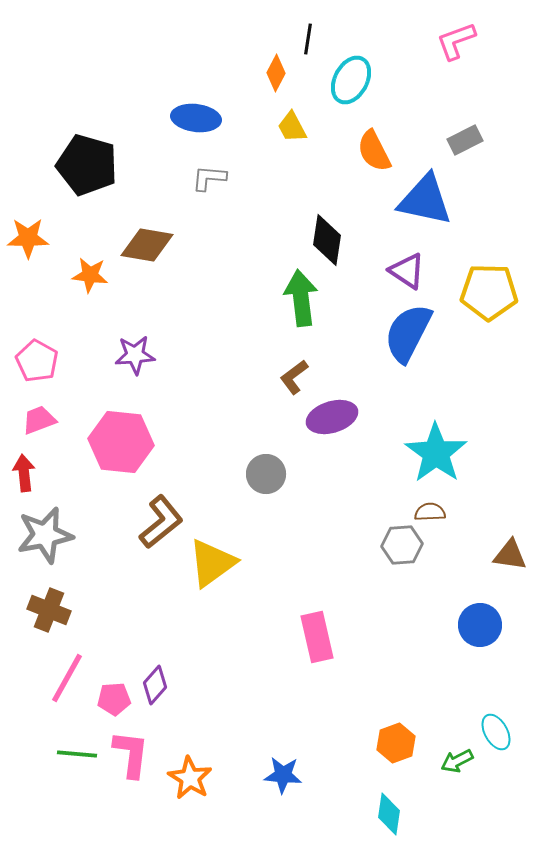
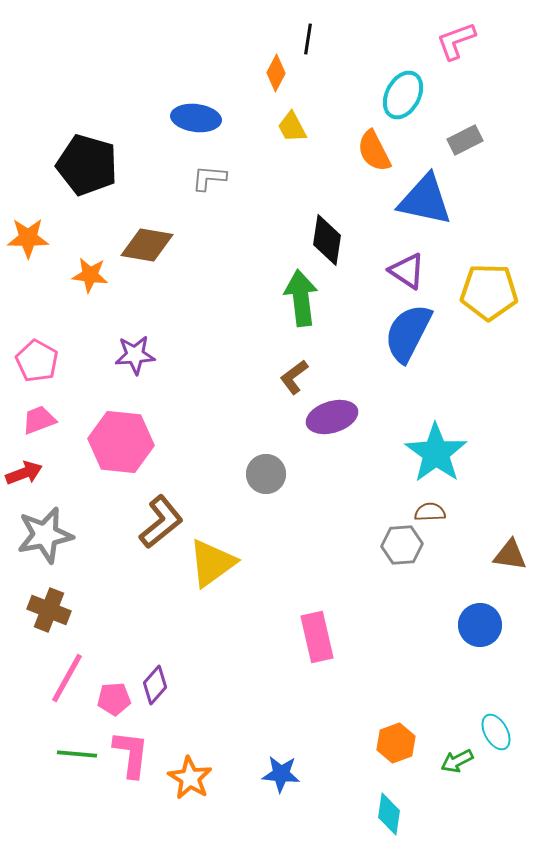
cyan ellipse at (351, 80): moved 52 px right, 15 px down
red arrow at (24, 473): rotated 75 degrees clockwise
blue star at (283, 775): moved 2 px left, 1 px up
